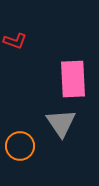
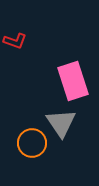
pink rectangle: moved 2 px down; rotated 15 degrees counterclockwise
orange circle: moved 12 px right, 3 px up
